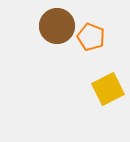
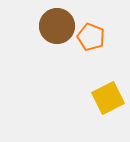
yellow square: moved 9 px down
